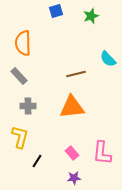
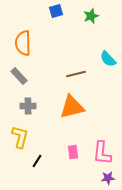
orange triangle: rotated 8 degrees counterclockwise
pink rectangle: moved 1 px right, 1 px up; rotated 32 degrees clockwise
purple star: moved 34 px right
